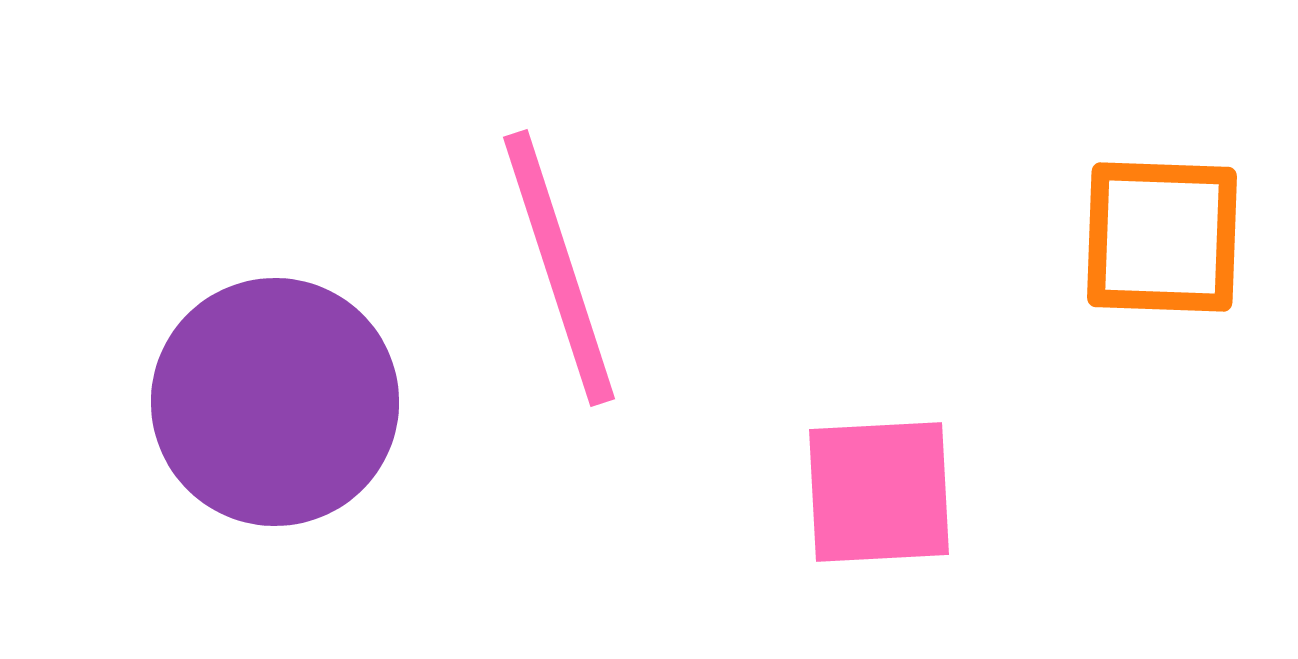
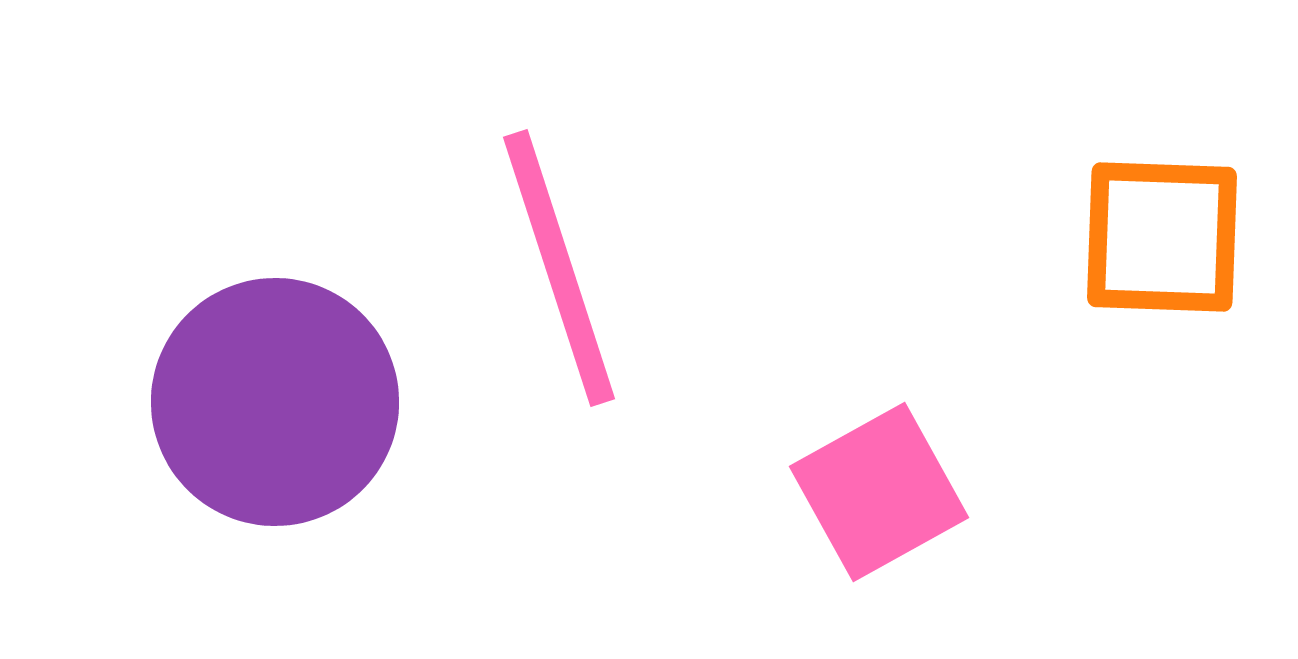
pink square: rotated 26 degrees counterclockwise
